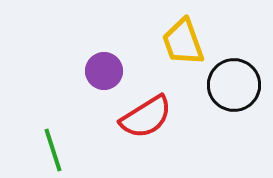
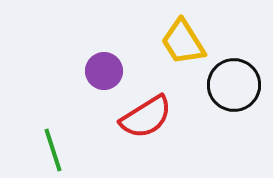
yellow trapezoid: rotated 12 degrees counterclockwise
